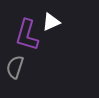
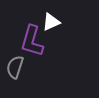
purple L-shape: moved 5 px right, 6 px down
